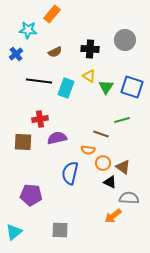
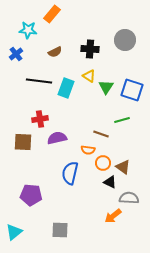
blue square: moved 3 px down
